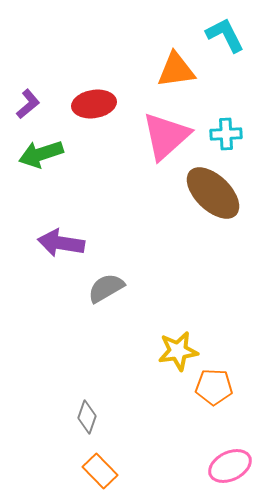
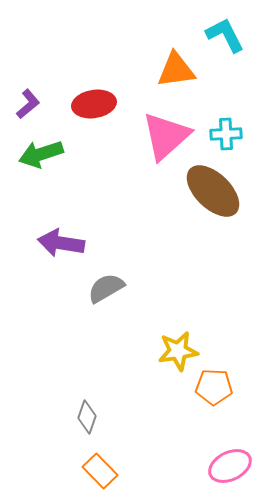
brown ellipse: moved 2 px up
